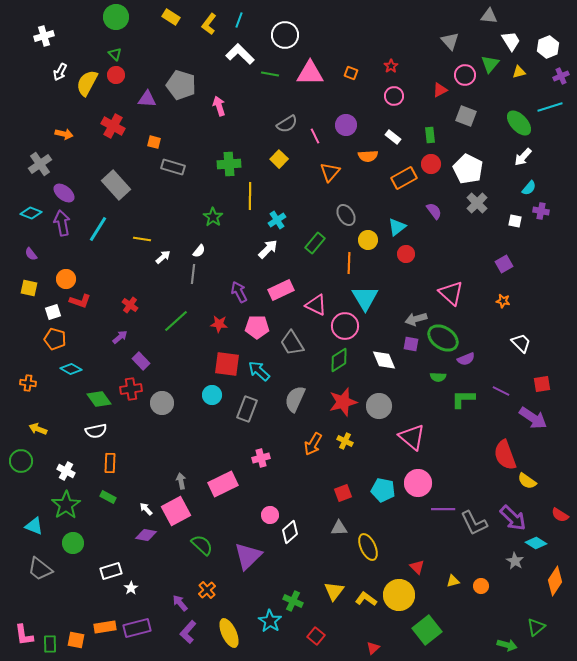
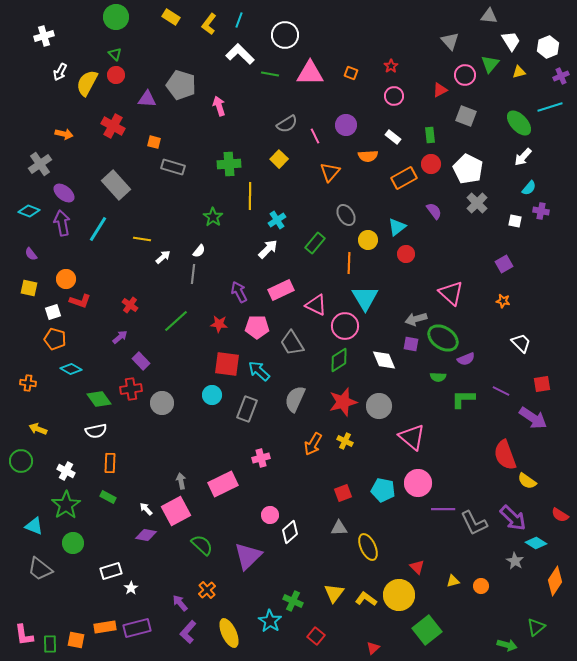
cyan diamond at (31, 213): moved 2 px left, 2 px up
yellow triangle at (334, 591): moved 2 px down
